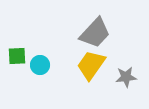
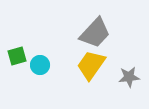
green square: rotated 12 degrees counterclockwise
gray star: moved 3 px right
